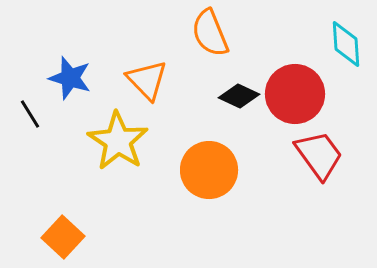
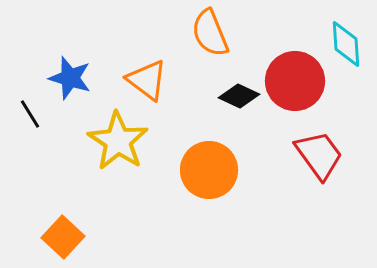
orange triangle: rotated 9 degrees counterclockwise
red circle: moved 13 px up
